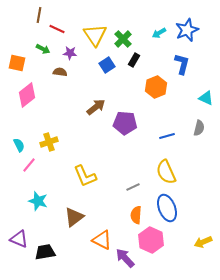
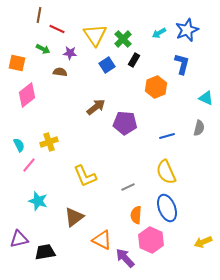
gray line: moved 5 px left
purple triangle: rotated 36 degrees counterclockwise
